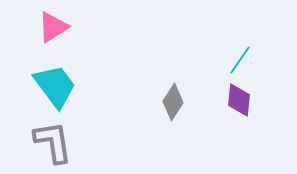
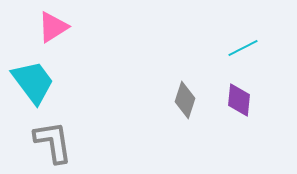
cyan line: moved 3 px right, 12 px up; rotated 28 degrees clockwise
cyan trapezoid: moved 22 px left, 4 px up
gray diamond: moved 12 px right, 2 px up; rotated 15 degrees counterclockwise
